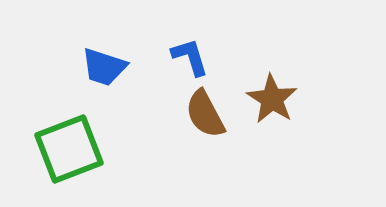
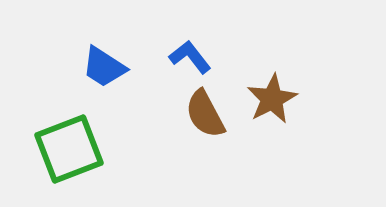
blue L-shape: rotated 21 degrees counterclockwise
blue trapezoid: rotated 15 degrees clockwise
brown star: rotated 12 degrees clockwise
